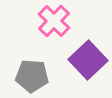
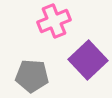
pink cross: rotated 24 degrees clockwise
